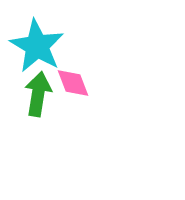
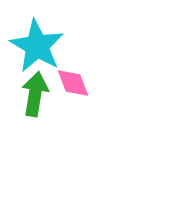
green arrow: moved 3 px left
